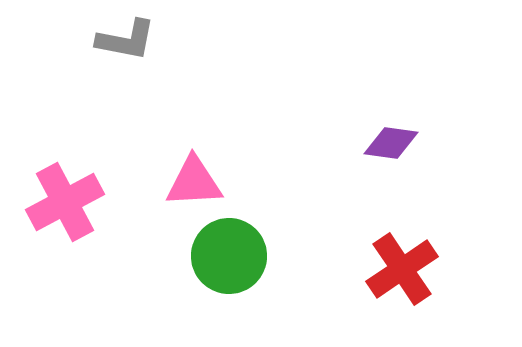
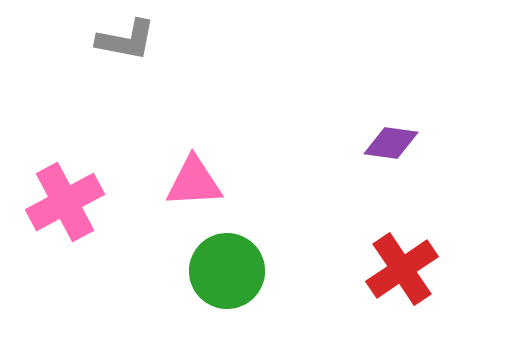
green circle: moved 2 px left, 15 px down
